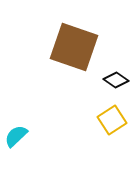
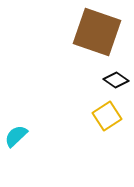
brown square: moved 23 px right, 15 px up
yellow square: moved 5 px left, 4 px up
